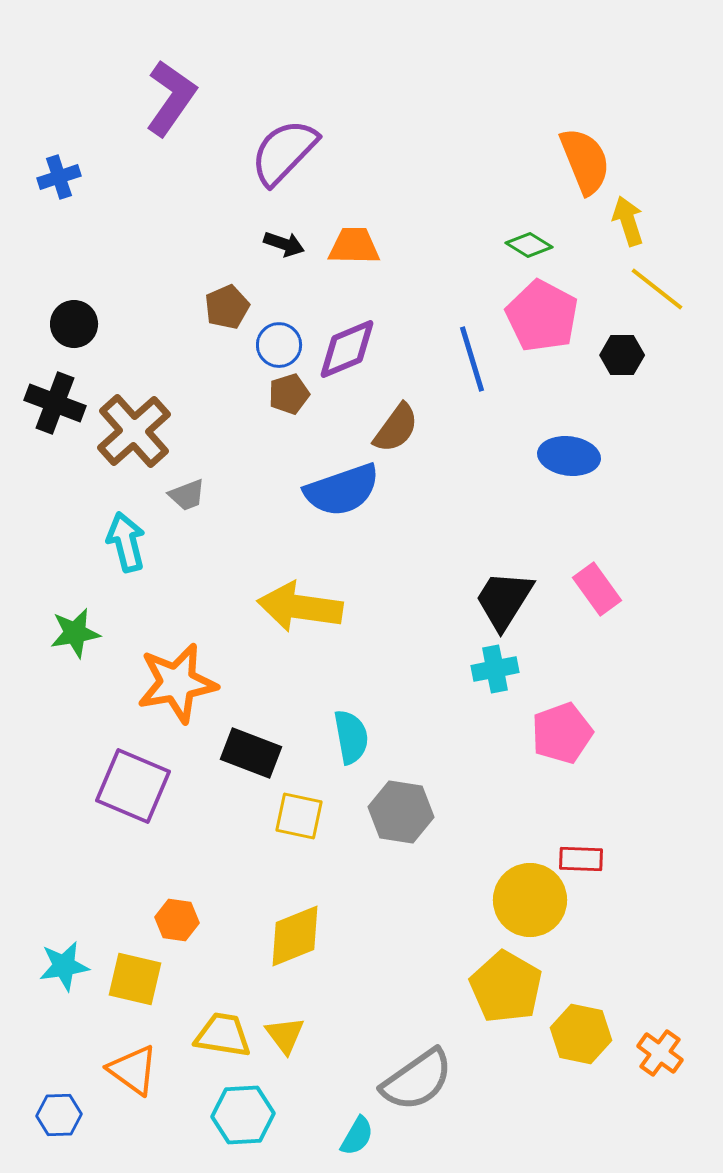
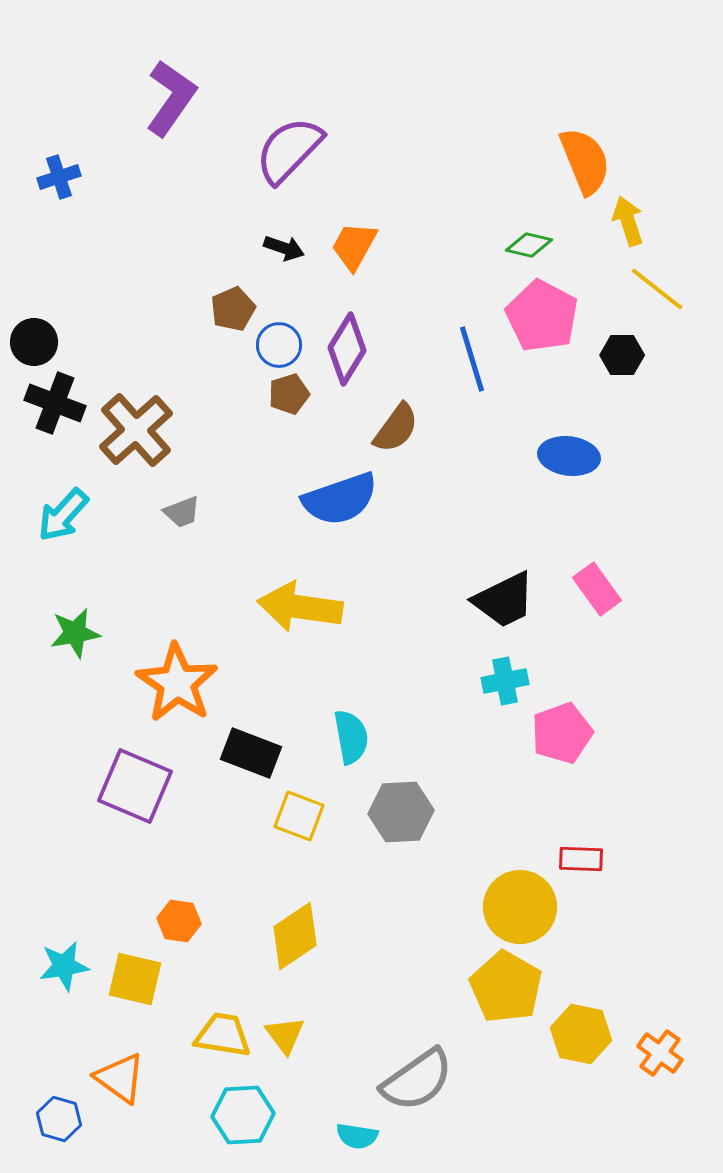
purple semicircle at (284, 152): moved 5 px right, 2 px up
black arrow at (284, 244): moved 4 px down
green diamond at (529, 245): rotated 18 degrees counterclockwise
orange trapezoid at (354, 246): rotated 62 degrees counterclockwise
brown pentagon at (227, 307): moved 6 px right, 2 px down
black circle at (74, 324): moved 40 px left, 18 px down
purple diamond at (347, 349): rotated 36 degrees counterclockwise
brown cross at (134, 431): moved 2 px right, 1 px up
blue semicircle at (342, 490): moved 2 px left, 9 px down
gray trapezoid at (187, 495): moved 5 px left, 17 px down
cyan arrow at (126, 542): moved 63 px left, 27 px up; rotated 124 degrees counterclockwise
black trapezoid at (504, 600): rotated 148 degrees counterclockwise
cyan cross at (495, 669): moved 10 px right, 12 px down
orange star at (177, 683): rotated 28 degrees counterclockwise
purple square at (133, 786): moved 2 px right
gray hexagon at (401, 812): rotated 12 degrees counterclockwise
yellow square at (299, 816): rotated 9 degrees clockwise
yellow circle at (530, 900): moved 10 px left, 7 px down
orange hexagon at (177, 920): moved 2 px right, 1 px down
yellow diamond at (295, 936): rotated 12 degrees counterclockwise
orange triangle at (133, 1070): moved 13 px left, 8 px down
blue hexagon at (59, 1115): moved 4 px down; rotated 18 degrees clockwise
cyan semicircle at (357, 1136): rotated 69 degrees clockwise
